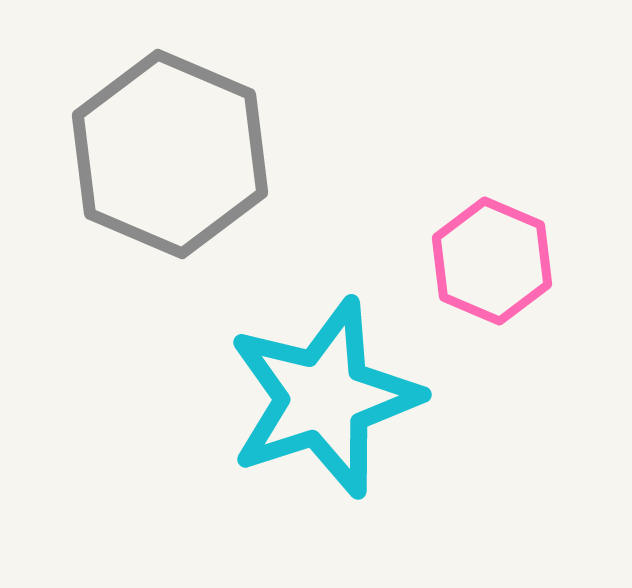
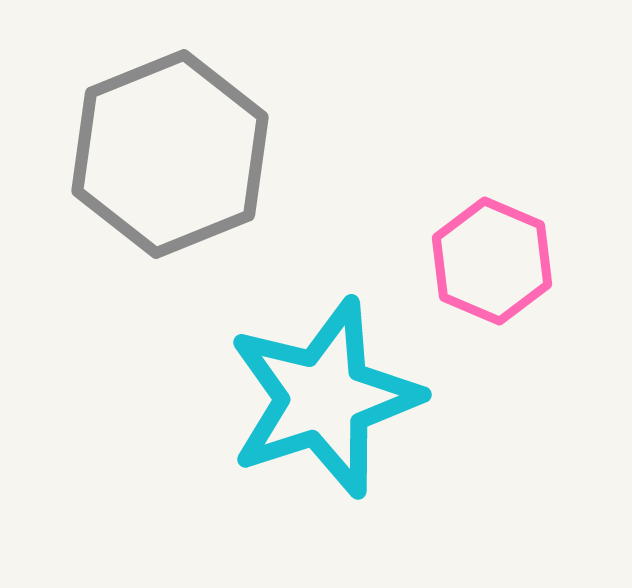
gray hexagon: rotated 15 degrees clockwise
